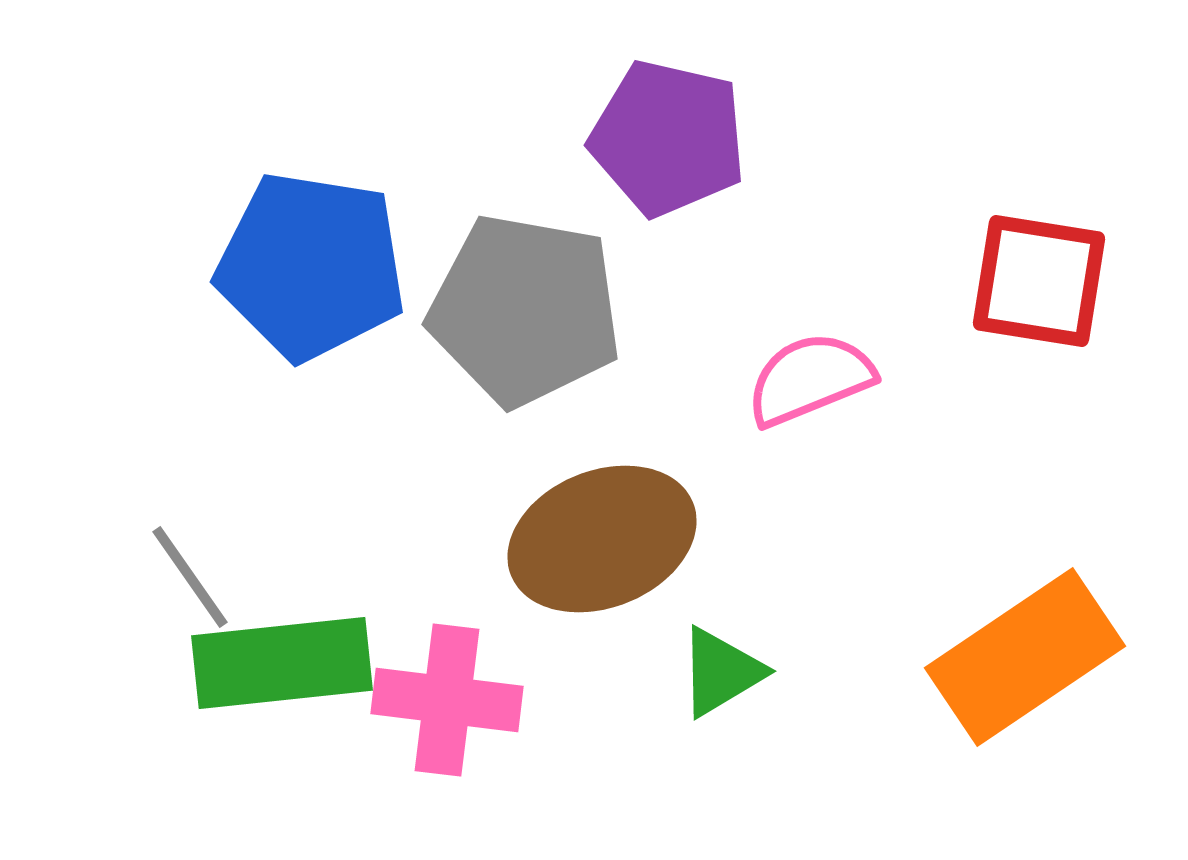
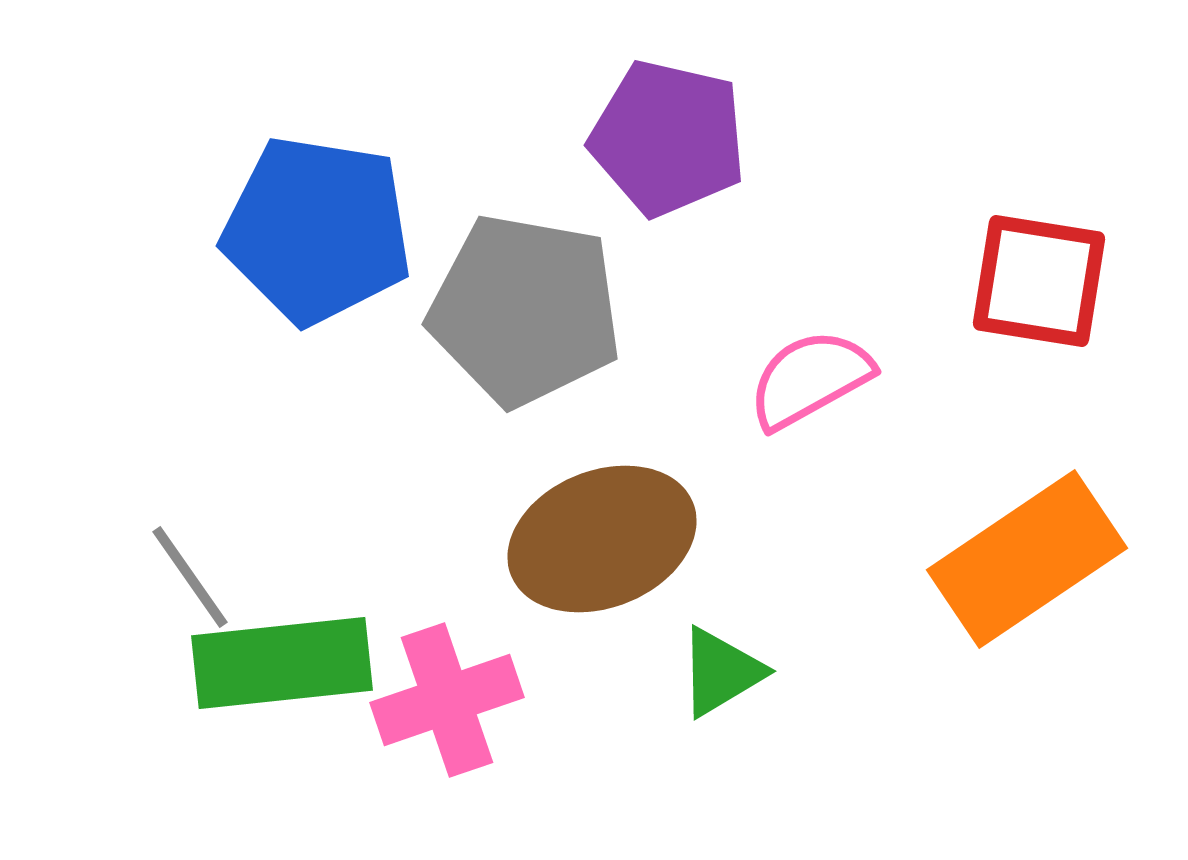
blue pentagon: moved 6 px right, 36 px up
pink semicircle: rotated 7 degrees counterclockwise
orange rectangle: moved 2 px right, 98 px up
pink cross: rotated 26 degrees counterclockwise
